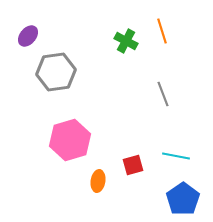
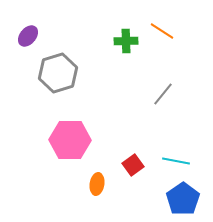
orange line: rotated 40 degrees counterclockwise
green cross: rotated 30 degrees counterclockwise
gray hexagon: moved 2 px right, 1 px down; rotated 9 degrees counterclockwise
gray line: rotated 60 degrees clockwise
pink hexagon: rotated 18 degrees clockwise
cyan line: moved 5 px down
red square: rotated 20 degrees counterclockwise
orange ellipse: moved 1 px left, 3 px down
